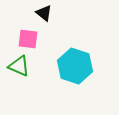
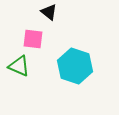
black triangle: moved 5 px right, 1 px up
pink square: moved 5 px right
